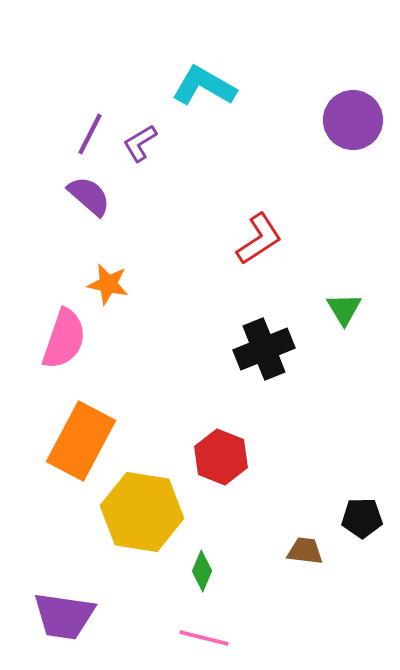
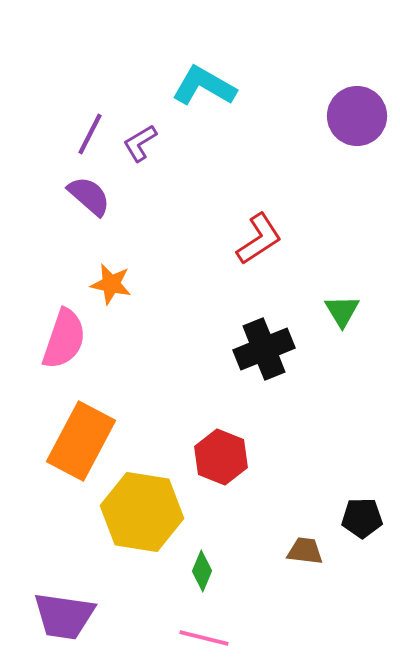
purple circle: moved 4 px right, 4 px up
orange star: moved 3 px right
green triangle: moved 2 px left, 2 px down
